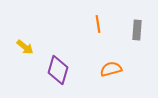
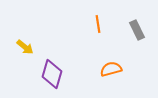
gray rectangle: rotated 30 degrees counterclockwise
purple diamond: moved 6 px left, 4 px down
